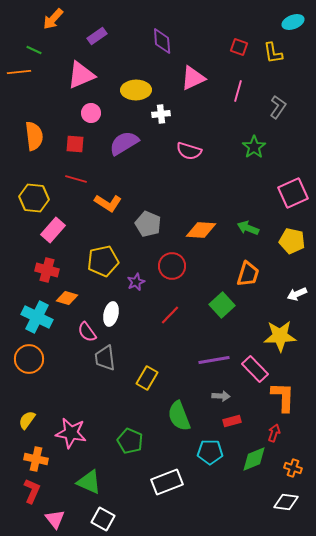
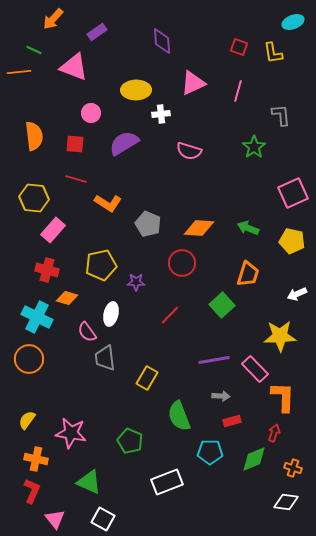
purple rectangle at (97, 36): moved 4 px up
pink triangle at (81, 75): moved 7 px left, 8 px up; rotated 44 degrees clockwise
pink triangle at (193, 78): moved 5 px down
gray L-shape at (278, 107): moved 3 px right, 8 px down; rotated 40 degrees counterclockwise
orange diamond at (201, 230): moved 2 px left, 2 px up
yellow pentagon at (103, 261): moved 2 px left, 4 px down
red circle at (172, 266): moved 10 px right, 3 px up
purple star at (136, 282): rotated 24 degrees clockwise
